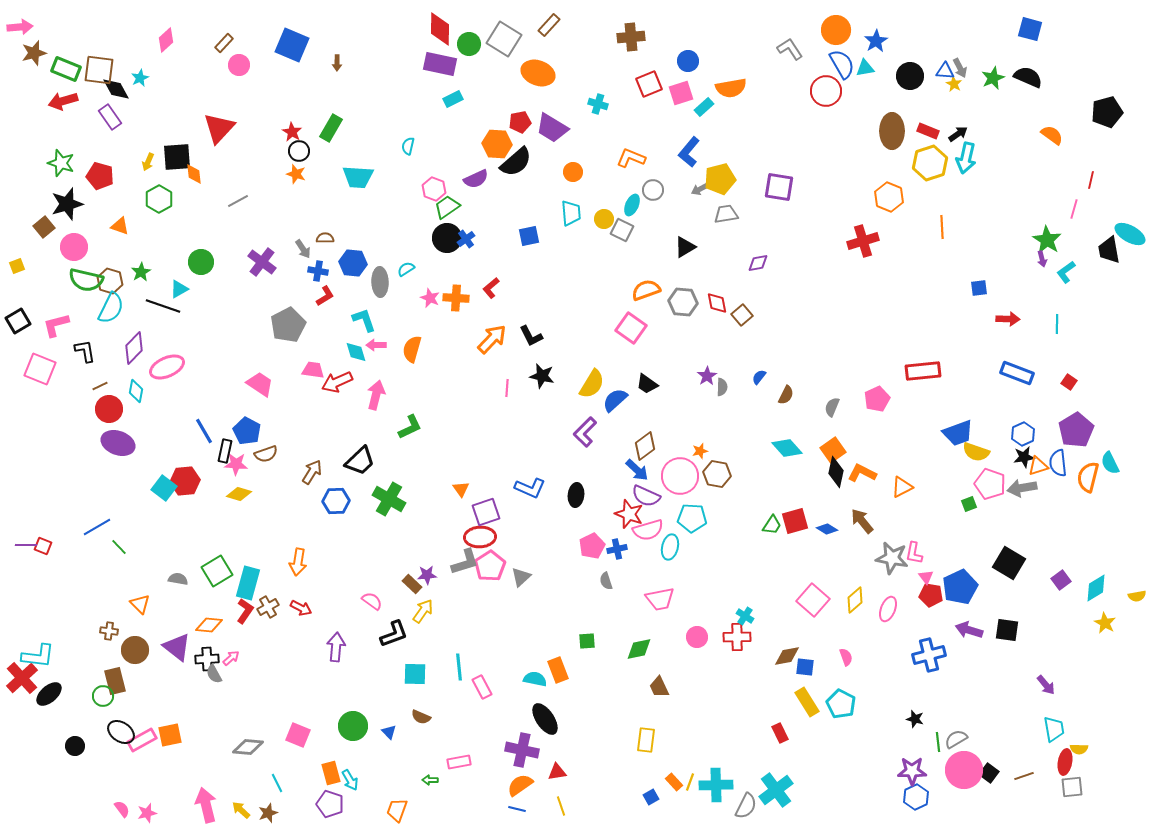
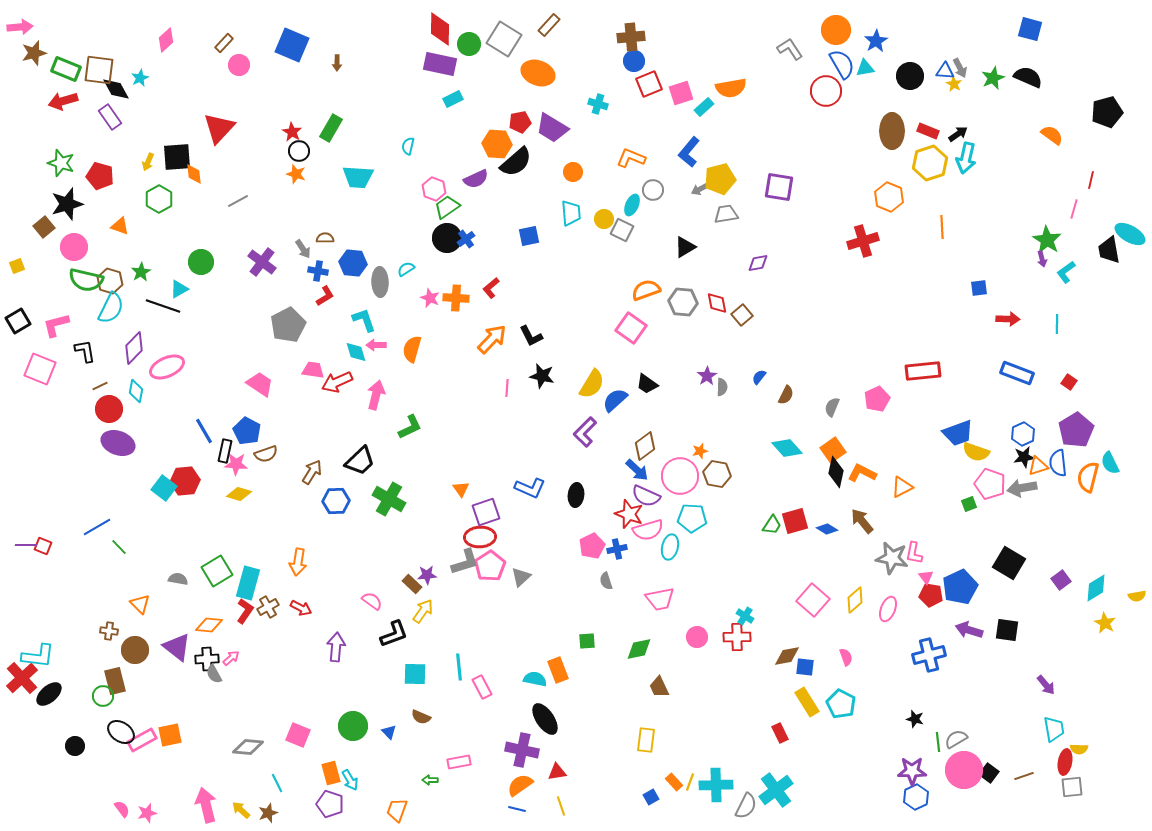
blue circle at (688, 61): moved 54 px left
